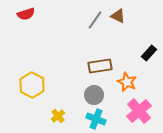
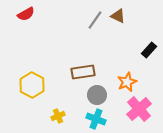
red semicircle: rotated 12 degrees counterclockwise
black rectangle: moved 3 px up
brown rectangle: moved 17 px left, 6 px down
orange star: rotated 24 degrees clockwise
gray circle: moved 3 px right
pink cross: moved 2 px up
yellow cross: rotated 16 degrees clockwise
